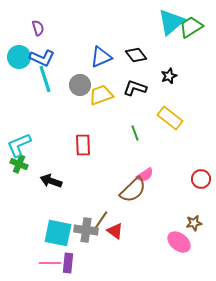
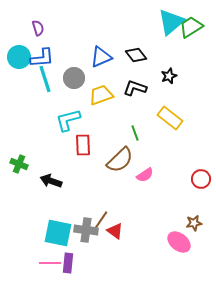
blue L-shape: rotated 30 degrees counterclockwise
gray circle: moved 6 px left, 7 px up
cyan L-shape: moved 49 px right, 25 px up; rotated 8 degrees clockwise
brown semicircle: moved 13 px left, 30 px up
